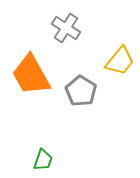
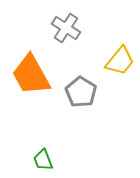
gray pentagon: moved 1 px down
green trapezoid: rotated 140 degrees clockwise
